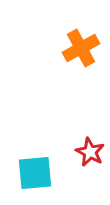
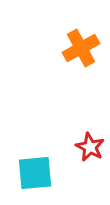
red star: moved 5 px up
